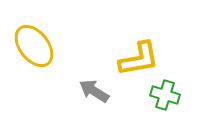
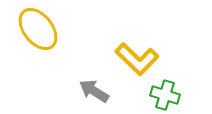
yellow ellipse: moved 4 px right, 17 px up
yellow L-shape: moved 2 px left; rotated 54 degrees clockwise
